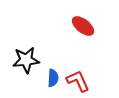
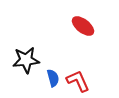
blue semicircle: rotated 18 degrees counterclockwise
